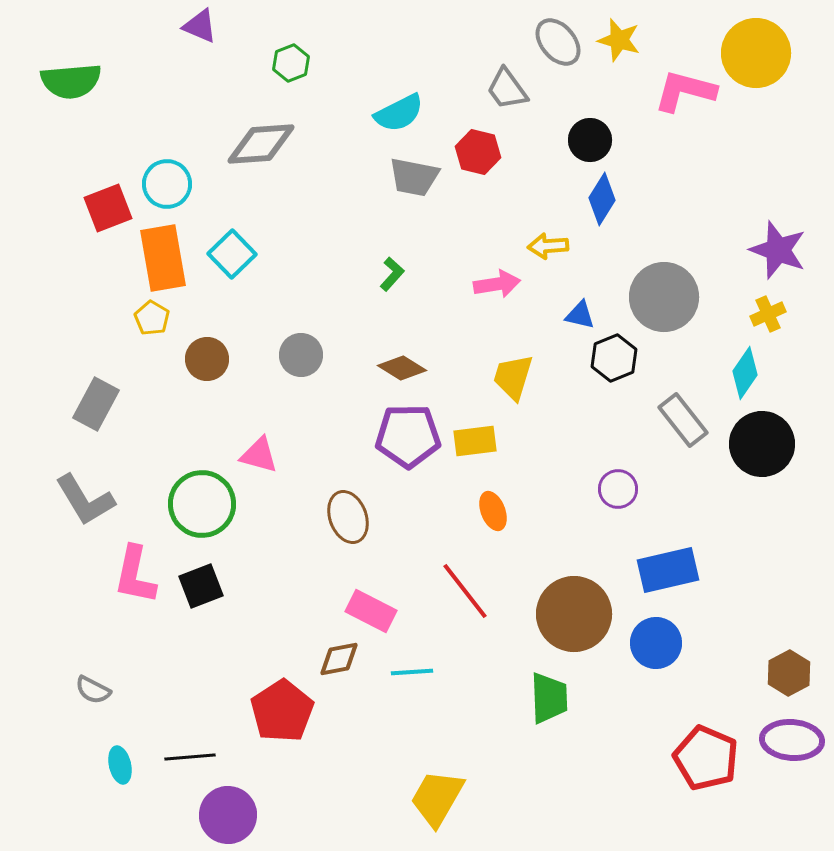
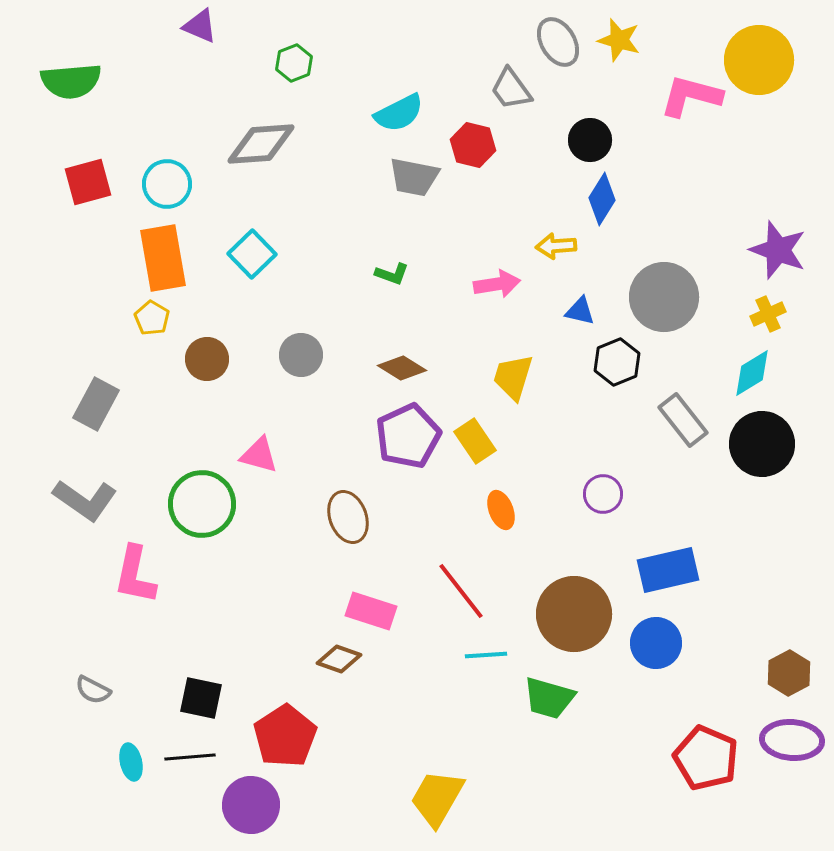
gray ellipse at (558, 42): rotated 9 degrees clockwise
yellow circle at (756, 53): moved 3 px right, 7 px down
green hexagon at (291, 63): moved 3 px right
gray trapezoid at (507, 89): moved 4 px right
pink L-shape at (685, 91): moved 6 px right, 5 px down
red hexagon at (478, 152): moved 5 px left, 7 px up
red square at (108, 208): moved 20 px left, 26 px up; rotated 6 degrees clockwise
yellow arrow at (548, 246): moved 8 px right
cyan square at (232, 254): moved 20 px right
green L-shape at (392, 274): rotated 68 degrees clockwise
blue triangle at (580, 315): moved 4 px up
black hexagon at (614, 358): moved 3 px right, 4 px down
cyan diamond at (745, 373): moved 7 px right; rotated 24 degrees clockwise
purple pentagon at (408, 436): rotated 24 degrees counterclockwise
yellow rectangle at (475, 441): rotated 63 degrees clockwise
purple circle at (618, 489): moved 15 px left, 5 px down
gray L-shape at (85, 500): rotated 24 degrees counterclockwise
orange ellipse at (493, 511): moved 8 px right, 1 px up
black square at (201, 586): moved 112 px down; rotated 33 degrees clockwise
red line at (465, 591): moved 4 px left
pink rectangle at (371, 611): rotated 9 degrees counterclockwise
brown diamond at (339, 659): rotated 30 degrees clockwise
cyan line at (412, 672): moved 74 px right, 17 px up
green trapezoid at (549, 698): rotated 108 degrees clockwise
red pentagon at (282, 711): moved 3 px right, 25 px down
cyan ellipse at (120, 765): moved 11 px right, 3 px up
purple circle at (228, 815): moved 23 px right, 10 px up
